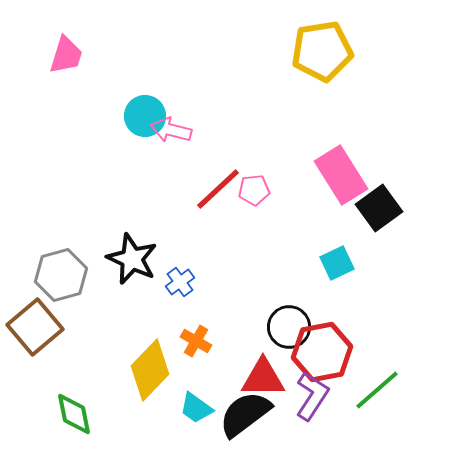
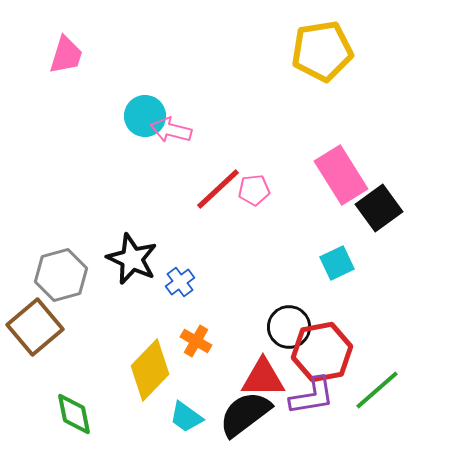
purple L-shape: rotated 48 degrees clockwise
cyan trapezoid: moved 10 px left, 9 px down
